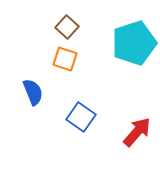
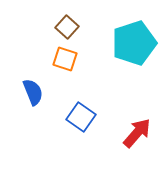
red arrow: moved 1 px down
